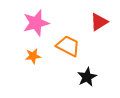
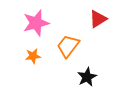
red triangle: moved 1 px left, 3 px up
orange trapezoid: rotated 80 degrees counterclockwise
